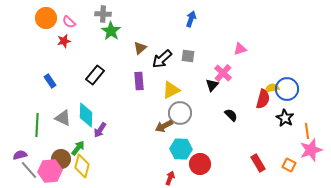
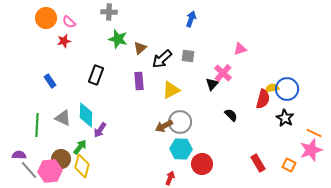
gray cross: moved 6 px right, 2 px up
green star: moved 7 px right, 8 px down; rotated 18 degrees counterclockwise
black rectangle: moved 1 px right; rotated 18 degrees counterclockwise
black triangle: moved 1 px up
gray circle: moved 9 px down
orange line: moved 7 px right, 2 px down; rotated 56 degrees counterclockwise
green arrow: moved 2 px right, 1 px up
purple semicircle: moved 1 px left; rotated 16 degrees clockwise
red circle: moved 2 px right
